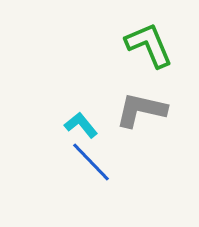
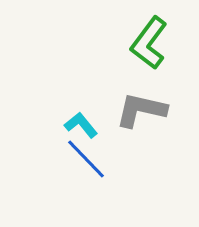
green L-shape: moved 2 px up; rotated 120 degrees counterclockwise
blue line: moved 5 px left, 3 px up
